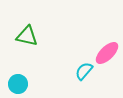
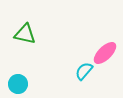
green triangle: moved 2 px left, 2 px up
pink ellipse: moved 2 px left
